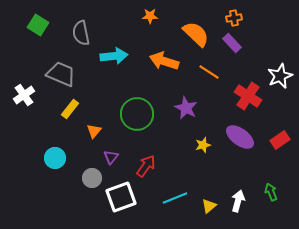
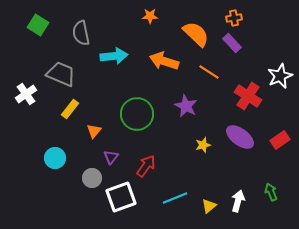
white cross: moved 2 px right, 1 px up
purple star: moved 2 px up
